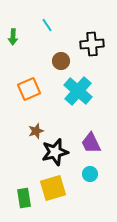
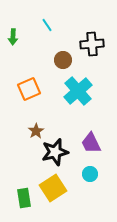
brown circle: moved 2 px right, 1 px up
cyan cross: rotated 8 degrees clockwise
brown star: rotated 14 degrees counterclockwise
yellow square: rotated 16 degrees counterclockwise
